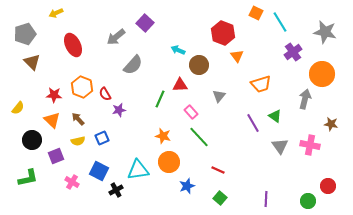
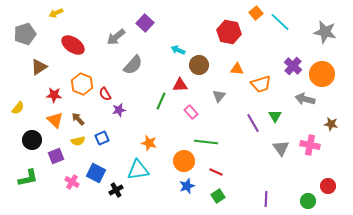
orange square at (256, 13): rotated 24 degrees clockwise
cyan line at (280, 22): rotated 15 degrees counterclockwise
red hexagon at (223, 33): moved 6 px right, 1 px up; rotated 10 degrees counterclockwise
red ellipse at (73, 45): rotated 30 degrees counterclockwise
purple cross at (293, 52): moved 14 px down; rotated 12 degrees counterclockwise
orange triangle at (237, 56): moved 13 px down; rotated 48 degrees counterclockwise
brown triangle at (32, 62): moved 7 px right, 5 px down; rotated 42 degrees clockwise
orange hexagon at (82, 87): moved 3 px up
green line at (160, 99): moved 1 px right, 2 px down
gray arrow at (305, 99): rotated 90 degrees counterclockwise
green triangle at (275, 116): rotated 24 degrees clockwise
orange triangle at (52, 120): moved 3 px right
orange star at (163, 136): moved 14 px left, 7 px down
green line at (199, 137): moved 7 px right, 5 px down; rotated 40 degrees counterclockwise
gray triangle at (280, 146): moved 1 px right, 2 px down
orange circle at (169, 162): moved 15 px right, 1 px up
red line at (218, 170): moved 2 px left, 2 px down
blue square at (99, 171): moved 3 px left, 2 px down
green square at (220, 198): moved 2 px left, 2 px up; rotated 16 degrees clockwise
